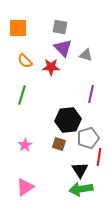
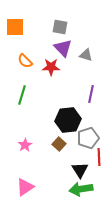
orange square: moved 3 px left, 1 px up
brown square: rotated 24 degrees clockwise
red line: rotated 12 degrees counterclockwise
